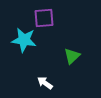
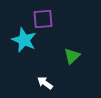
purple square: moved 1 px left, 1 px down
cyan star: rotated 15 degrees clockwise
